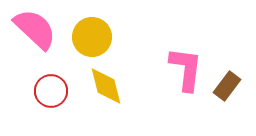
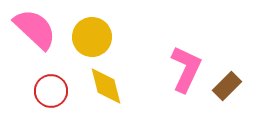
pink L-shape: rotated 18 degrees clockwise
brown rectangle: rotated 8 degrees clockwise
